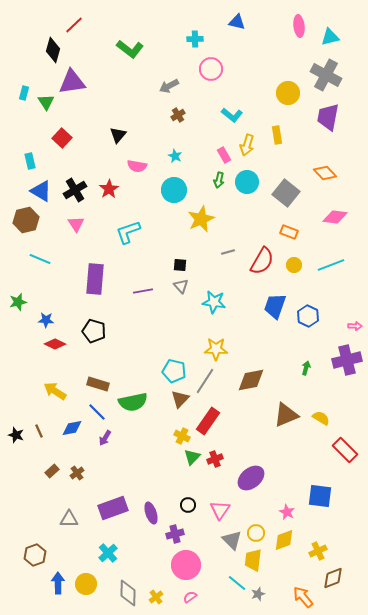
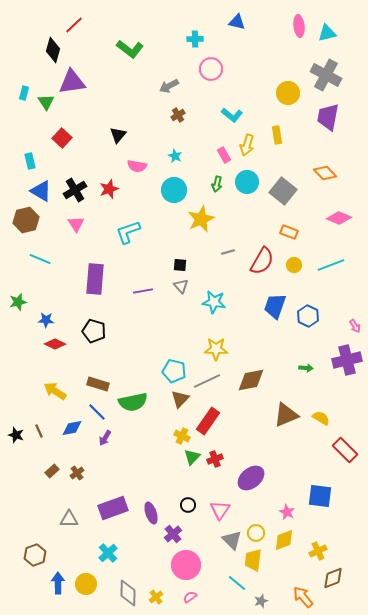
cyan triangle at (330, 37): moved 3 px left, 4 px up
green arrow at (219, 180): moved 2 px left, 4 px down
red star at (109, 189): rotated 12 degrees clockwise
gray square at (286, 193): moved 3 px left, 2 px up
pink diamond at (335, 217): moved 4 px right, 1 px down; rotated 15 degrees clockwise
pink arrow at (355, 326): rotated 56 degrees clockwise
green arrow at (306, 368): rotated 80 degrees clockwise
gray line at (205, 381): moved 2 px right; rotated 32 degrees clockwise
purple cross at (175, 534): moved 2 px left; rotated 24 degrees counterclockwise
gray star at (258, 594): moved 3 px right, 7 px down
